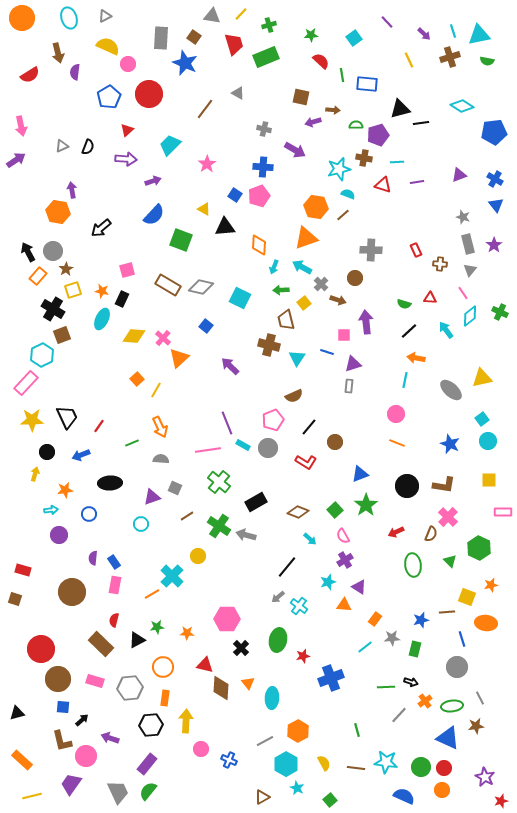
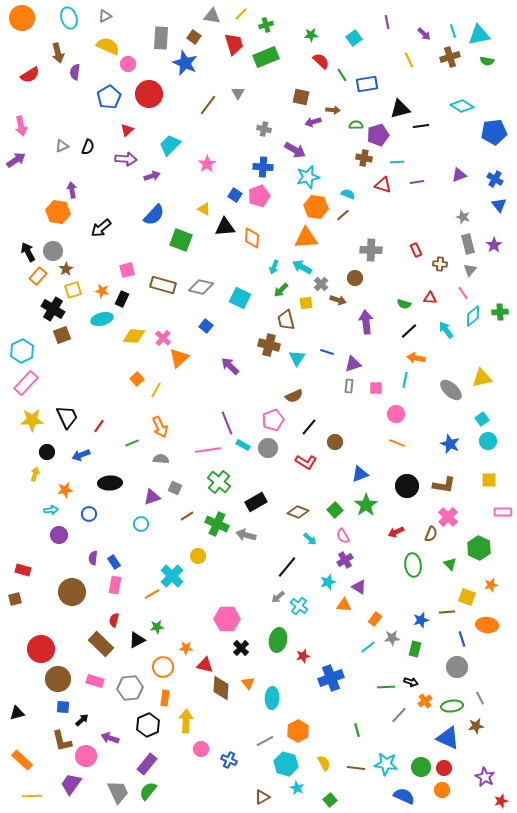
purple line at (387, 22): rotated 32 degrees clockwise
green cross at (269, 25): moved 3 px left
green line at (342, 75): rotated 24 degrees counterclockwise
blue rectangle at (367, 84): rotated 15 degrees counterclockwise
gray triangle at (238, 93): rotated 32 degrees clockwise
brown line at (205, 109): moved 3 px right, 4 px up
black line at (421, 123): moved 3 px down
cyan star at (339, 169): moved 31 px left, 8 px down
purple arrow at (153, 181): moved 1 px left, 5 px up
blue triangle at (496, 205): moved 3 px right
orange triangle at (306, 238): rotated 15 degrees clockwise
orange diamond at (259, 245): moved 7 px left, 7 px up
brown rectangle at (168, 285): moved 5 px left; rotated 15 degrees counterclockwise
green arrow at (281, 290): rotated 42 degrees counterclockwise
yellow square at (304, 303): moved 2 px right; rotated 32 degrees clockwise
green cross at (500, 312): rotated 28 degrees counterclockwise
cyan diamond at (470, 316): moved 3 px right
cyan ellipse at (102, 319): rotated 50 degrees clockwise
pink square at (344, 335): moved 32 px right, 53 px down
cyan hexagon at (42, 355): moved 20 px left, 4 px up
green cross at (219, 526): moved 2 px left, 2 px up; rotated 10 degrees counterclockwise
green triangle at (450, 561): moved 3 px down
brown square at (15, 599): rotated 32 degrees counterclockwise
orange ellipse at (486, 623): moved 1 px right, 2 px down
orange star at (187, 633): moved 1 px left, 15 px down
cyan line at (365, 647): moved 3 px right
black hexagon at (151, 725): moved 3 px left; rotated 20 degrees counterclockwise
cyan star at (386, 762): moved 2 px down
cyan hexagon at (286, 764): rotated 15 degrees counterclockwise
yellow line at (32, 796): rotated 12 degrees clockwise
